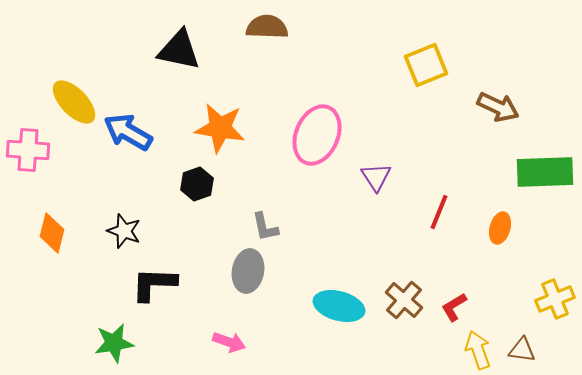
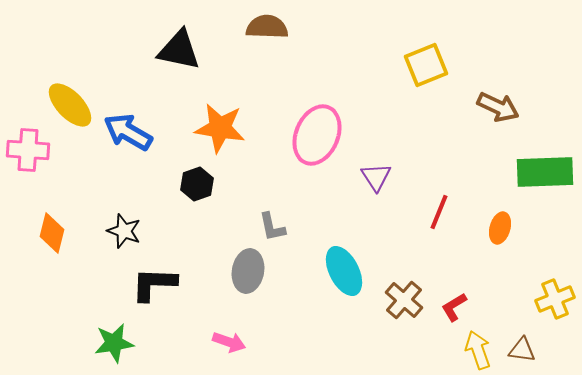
yellow ellipse: moved 4 px left, 3 px down
gray L-shape: moved 7 px right
cyan ellipse: moved 5 px right, 35 px up; rotated 48 degrees clockwise
